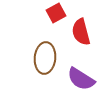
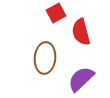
purple semicircle: rotated 104 degrees clockwise
